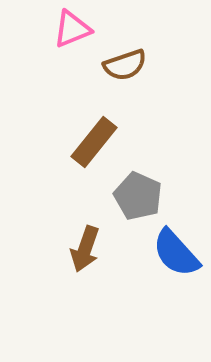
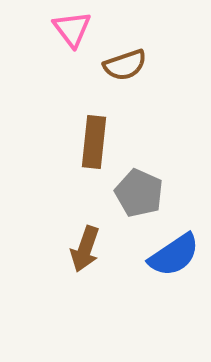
pink triangle: rotated 45 degrees counterclockwise
brown rectangle: rotated 33 degrees counterclockwise
gray pentagon: moved 1 px right, 3 px up
blue semicircle: moved 2 px left, 2 px down; rotated 82 degrees counterclockwise
